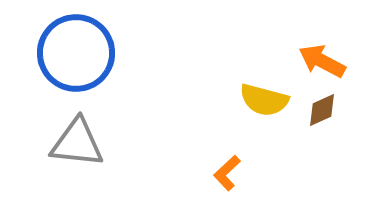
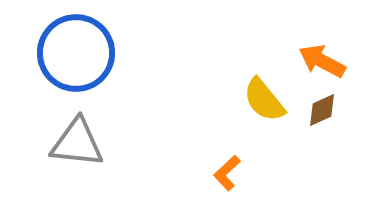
yellow semicircle: rotated 36 degrees clockwise
